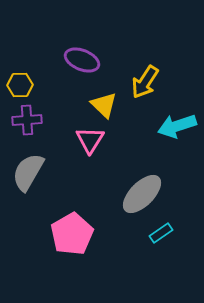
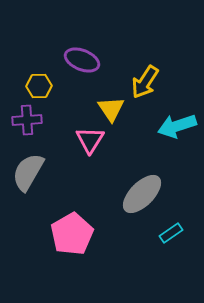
yellow hexagon: moved 19 px right, 1 px down
yellow triangle: moved 7 px right, 4 px down; rotated 12 degrees clockwise
cyan rectangle: moved 10 px right
